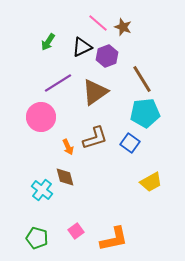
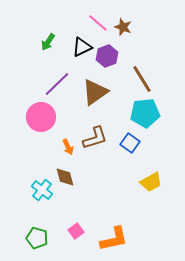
purple line: moved 1 px left, 1 px down; rotated 12 degrees counterclockwise
